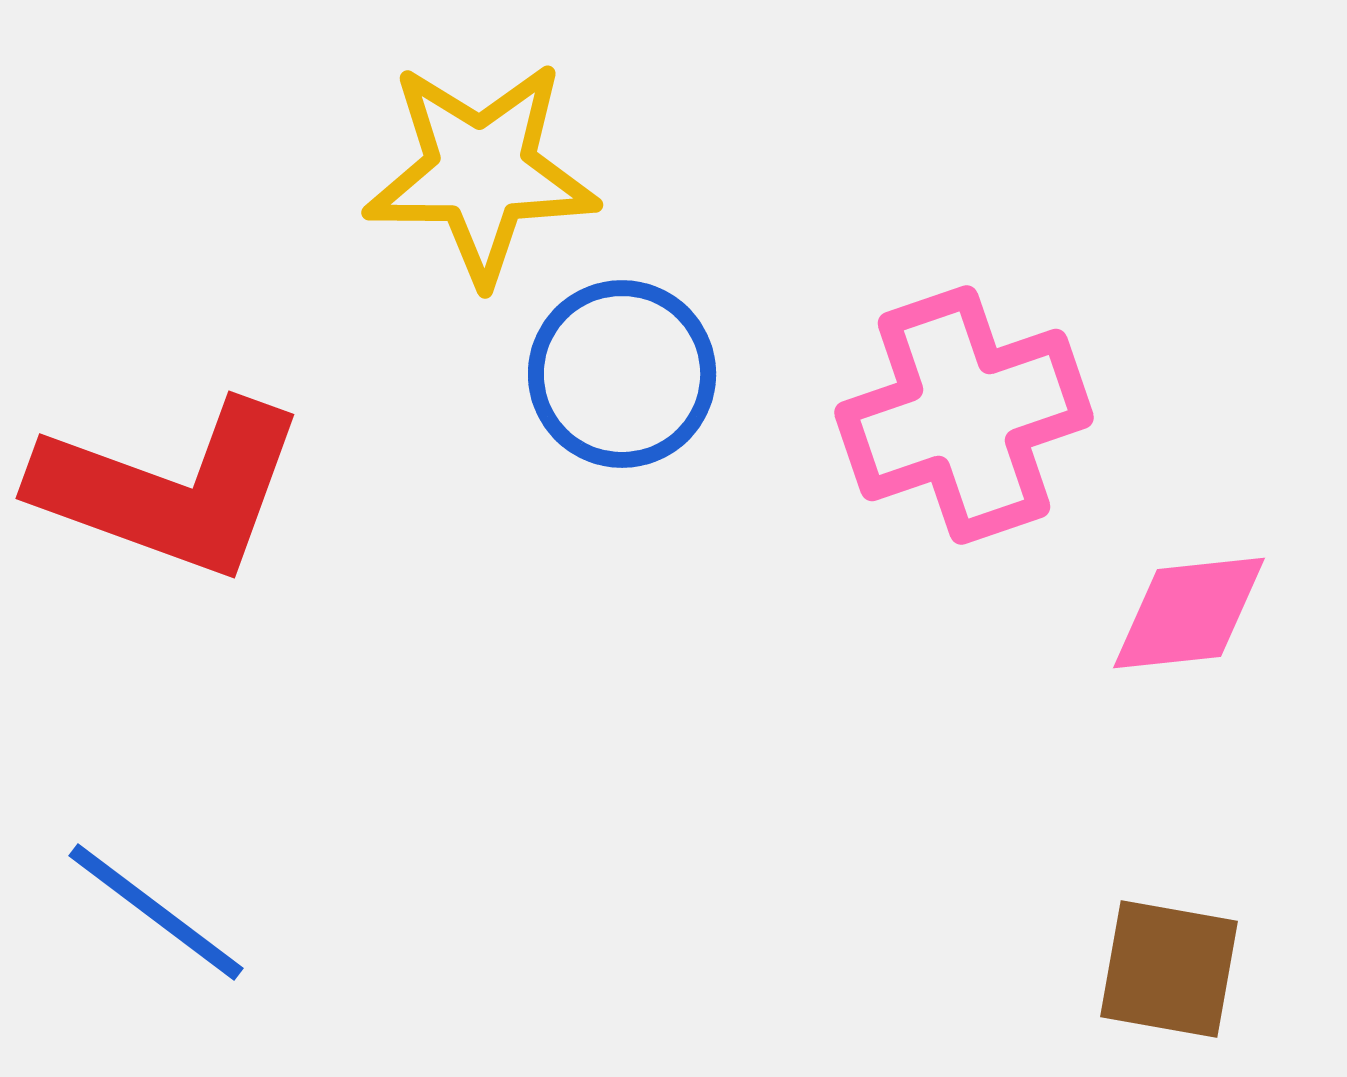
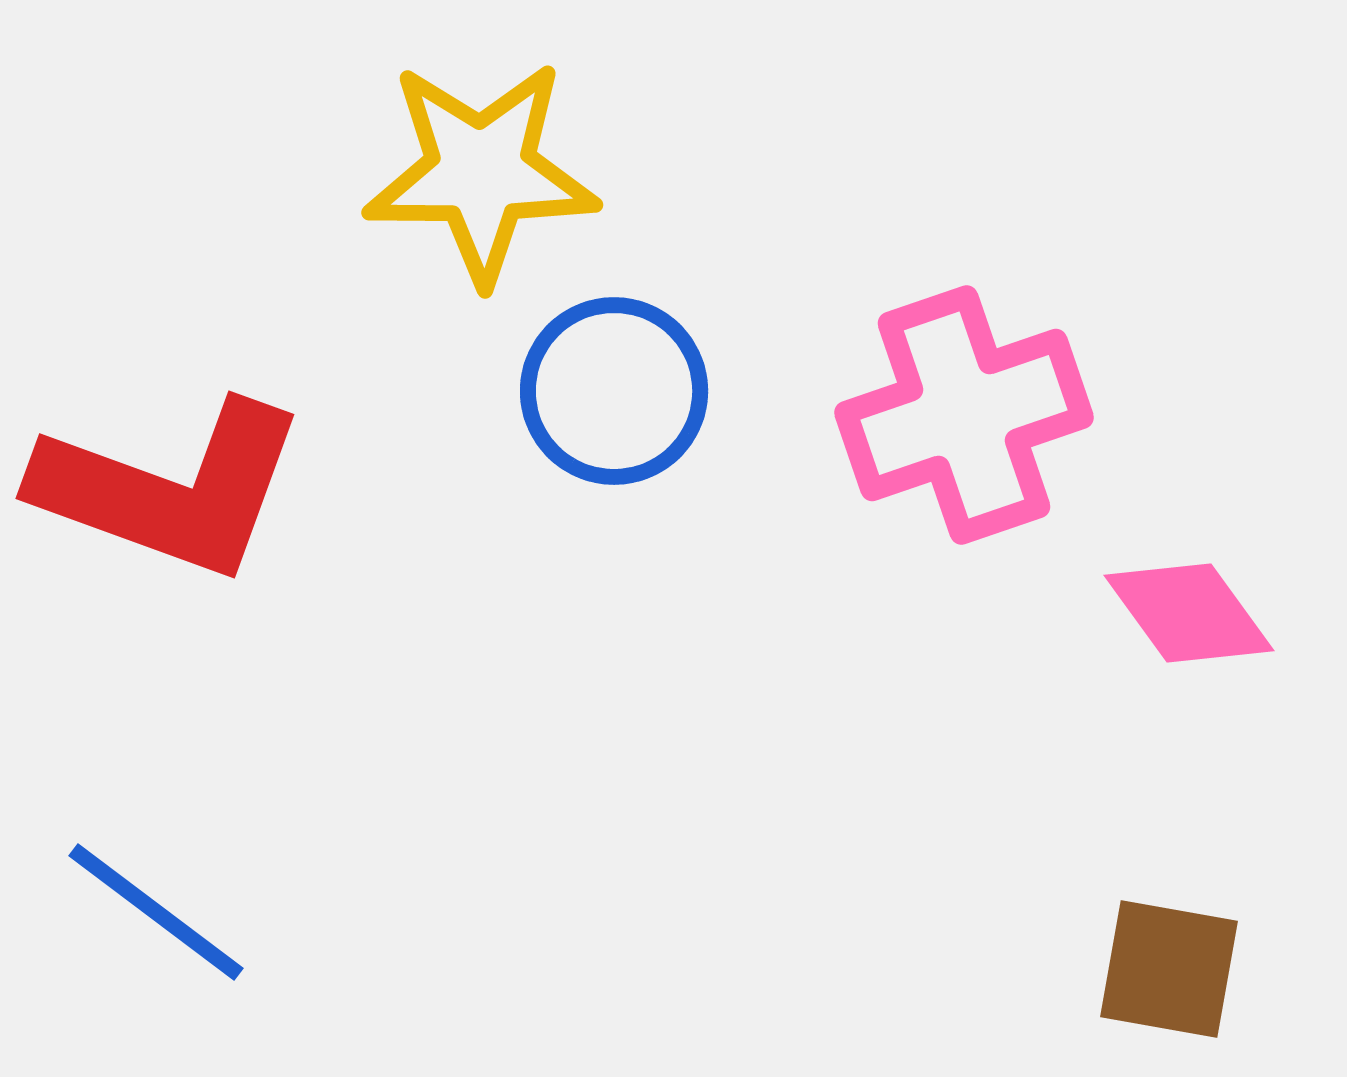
blue circle: moved 8 px left, 17 px down
pink diamond: rotated 60 degrees clockwise
